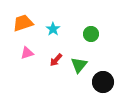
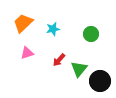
orange trapezoid: rotated 25 degrees counterclockwise
cyan star: rotated 24 degrees clockwise
red arrow: moved 3 px right
green triangle: moved 4 px down
black circle: moved 3 px left, 1 px up
